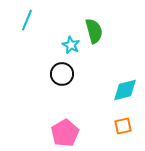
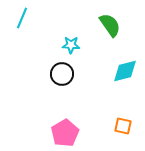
cyan line: moved 5 px left, 2 px up
green semicircle: moved 16 px right, 6 px up; rotated 20 degrees counterclockwise
cyan star: rotated 24 degrees counterclockwise
cyan diamond: moved 19 px up
orange square: rotated 24 degrees clockwise
